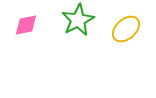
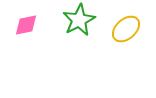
green star: moved 1 px right
